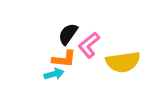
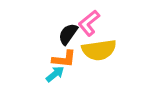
pink L-shape: moved 22 px up
yellow semicircle: moved 24 px left, 12 px up
cyan arrow: moved 1 px right; rotated 24 degrees counterclockwise
